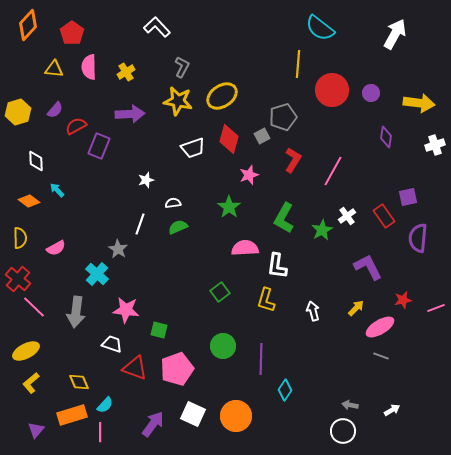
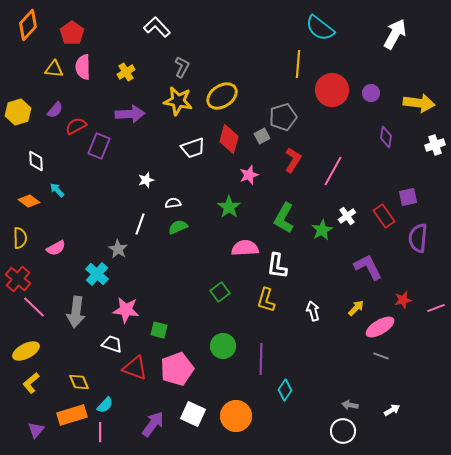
pink semicircle at (89, 67): moved 6 px left
